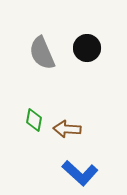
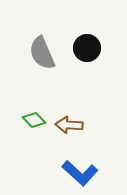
green diamond: rotated 55 degrees counterclockwise
brown arrow: moved 2 px right, 4 px up
